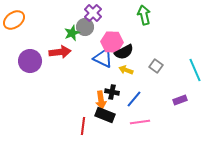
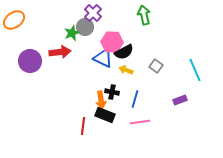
blue line: moved 1 px right; rotated 24 degrees counterclockwise
